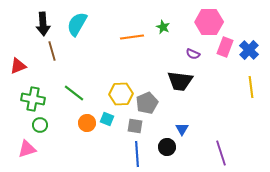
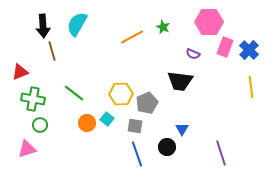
black arrow: moved 2 px down
orange line: rotated 20 degrees counterclockwise
red triangle: moved 2 px right, 6 px down
cyan square: rotated 16 degrees clockwise
blue line: rotated 15 degrees counterclockwise
